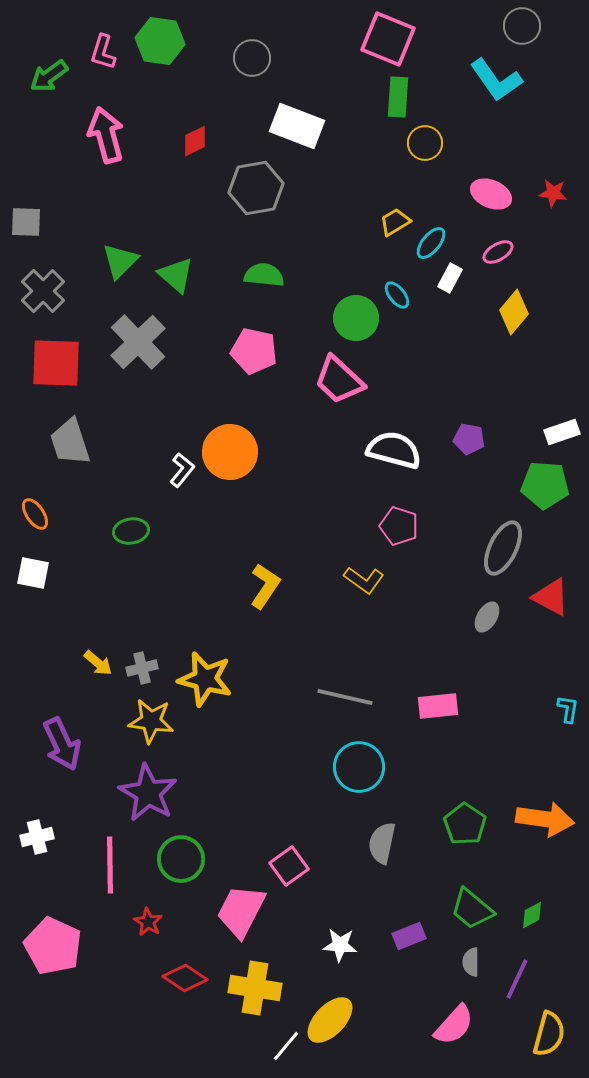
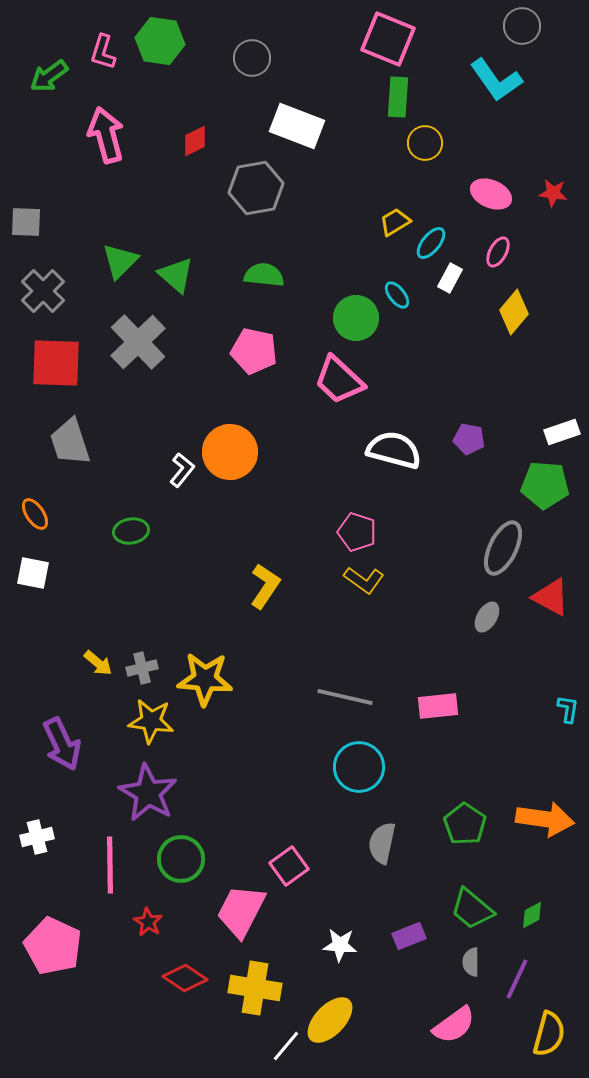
pink ellipse at (498, 252): rotated 32 degrees counterclockwise
pink pentagon at (399, 526): moved 42 px left, 6 px down
yellow star at (205, 679): rotated 10 degrees counterclockwise
pink semicircle at (454, 1025): rotated 12 degrees clockwise
